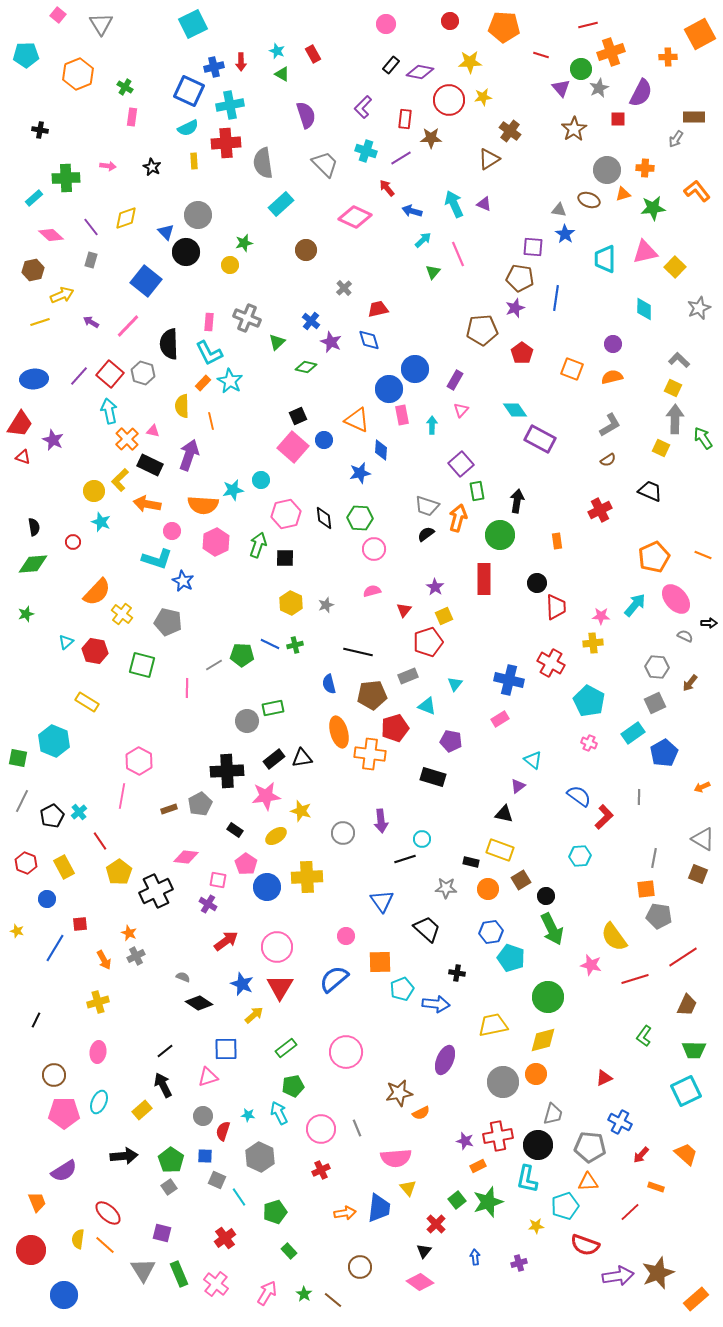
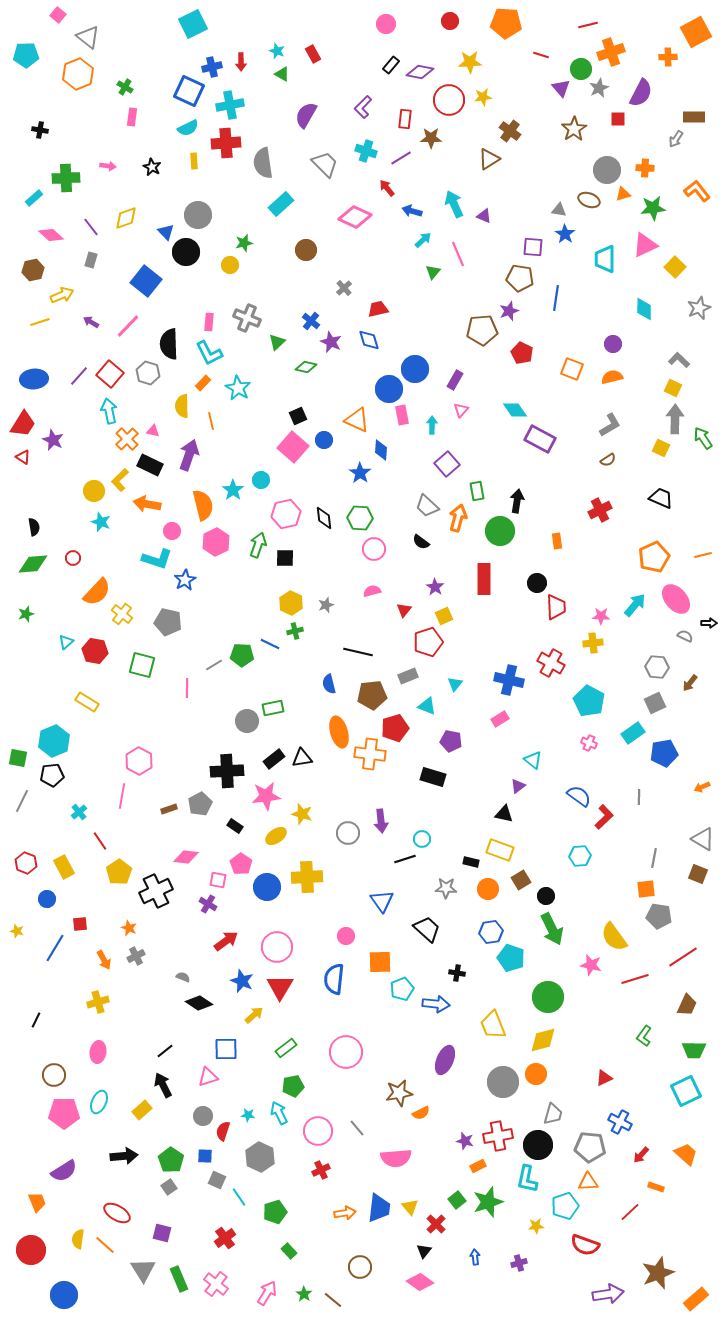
gray triangle at (101, 24): moved 13 px left, 13 px down; rotated 20 degrees counterclockwise
orange pentagon at (504, 27): moved 2 px right, 4 px up
orange square at (700, 34): moved 4 px left, 2 px up
blue cross at (214, 67): moved 2 px left
purple semicircle at (306, 115): rotated 132 degrees counterclockwise
purple triangle at (484, 204): moved 12 px down
pink triangle at (645, 252): moved 7 px up; rotated 12 degrees counterclockwise
purple star at (515, 308): moved 6 px left, 3 px down
red pentagon at (522, 353): rotated 10 degrees counterclockwise
gray hexagon at (143, 373): moved 5 px right
cyan star at (230, 381): moved 8 px right, 7 px down
red trapezoid at (20, 424): moved 3 px right
red triangle at (23, 457): rotated 14 degrees clockwise
purple square at (461, 464): moved 14 px left
blue star at (360, 473): rotated 25 degrees counterclockwise
cyan star at (233, 490): rotated 25 degrees counterclockwise
black trapezoid at (650, 491): moved 11 px right, 7 px down
orange semicircle at (203, 505): rotated 108 degrees counterclockwise
gray trapezoid at (427, 506): rotated 25 degrees clockwise
black semicircle at (426, 534): moved 5 px left, 8 px down; rotated 108 degrees counterclockwise
green circle at (500, 535): moved 4 px up
red circle at (73, 542): moved 16 px down
orange line at (703, 555): rotated 36 degrees counterclockwise
blue star at (183, 581): moved 2 px right, 1 px up; rotated 15 degrees clockwise
green cross at (295, 645): moved 14 px up
cyan hexagon at (54, 741): rotated 16 degrees clockwise
blue pentagon at (664, 753): rotated 20 degrees clockwise
yellow star at (301, 811): moved 1 px right, 3 px down
black pentagon at (52, 816): moved 41 px up; rotated 20 degrees clockwise
black rectangle at (235, 830): moved 4 px up
gray circle at (343, 833): moved 5 px right
pink pentagon at (246, 864): moved 5 px left
orange star at (129, 933): moved 5 px up
blue semicircle at (334, 979): rotated 44 degrees counterclockwise
blue star at (242, 984): moved 3 px up
yellow trapezoid at (493, 1025): rotated 100 degrees counterclockwise
gray line at (357, 1128): rotated 18 degrees counterclockwise
pink circle at (321, 1129): moved 3 px left, 2 px down
yellow triangle at (408, 1188): moved 2 px right, 19 px down
red ellipse at (108, 1213): moved 9 px right; rotated 12 degrees counterclockwise
green rectangle at (179, 1274): moved 5 px down
purple arrow at (618, 1276): moved 10 px left, 18 px down
